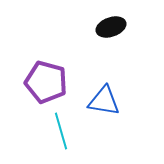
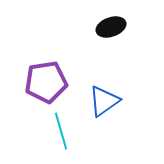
purple pentagon: rotated 24 degrees counterclockwise
blue triangle: rotated 44 degrees counterclockwise
